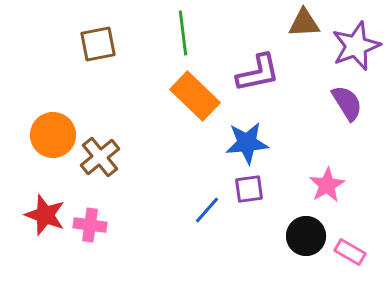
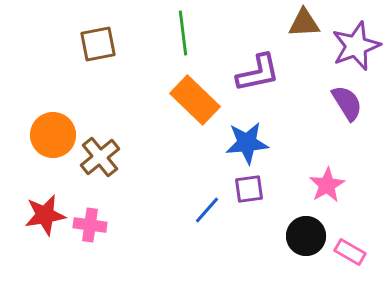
orange rectangle: moved 4 px down
red star: rotated 30 degrees counterclockwise
